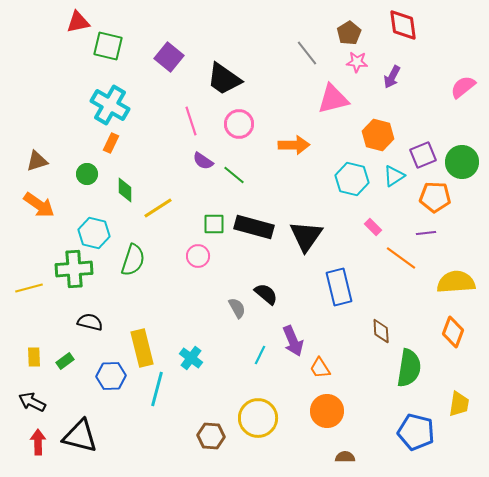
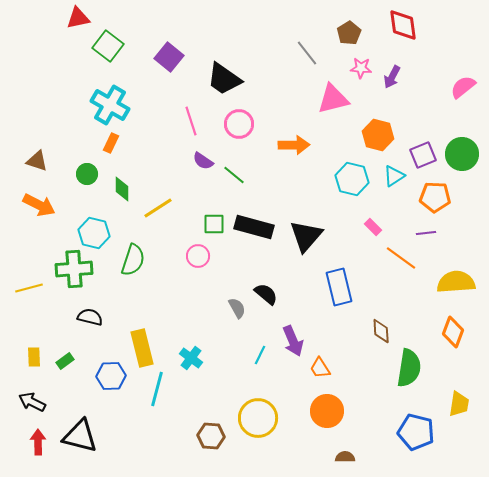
red triangle at (78, 22): moved 4 px up
green square at (108, 46): rotated 24 degrees clockwise
pink star at (357, 62): moved 4 px right, 6 px down
brown triangle at (37, 161): rotated 35 degrees clockwise
green circle at (462, 162): moved 8 px up
green diamond at (125, 190): moved 3 px left, 1 px up
orange arrow at (39, 205): rotated 8 degrees counterclockwise
black triangle at (306, 236): rotated 6 degrees clockwise
black semicircle at (90, 322): moved 5 px up
